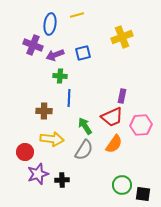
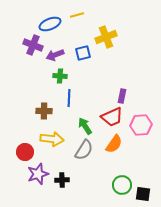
blue ellipse: rotated 60 degrees clockwise
yellow cross: moved 16 px left
